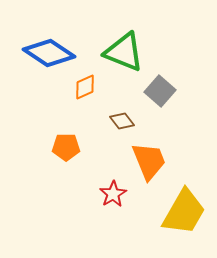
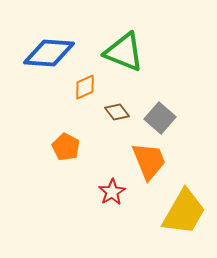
blue diamond: rotated 30 degrees counterclockwise
gray square: moved 27 px down
brown diamond: moved 5 px left, 9 px up
orange pentagon: rotated 28 degrees clockwise
red star: moved 1 px left, 2 px up
